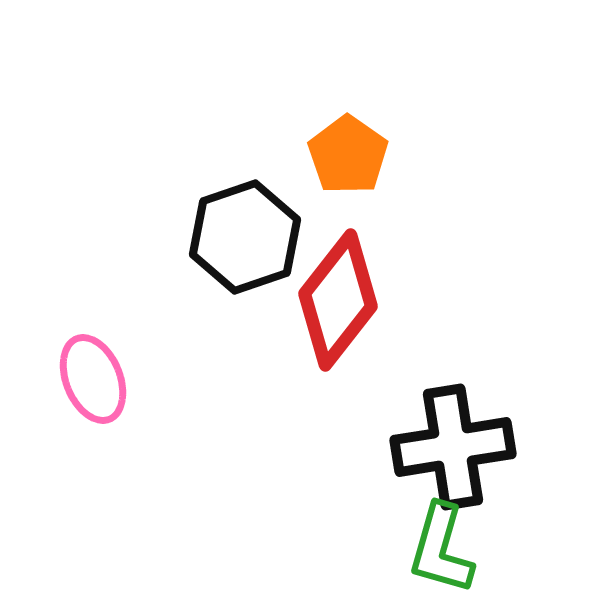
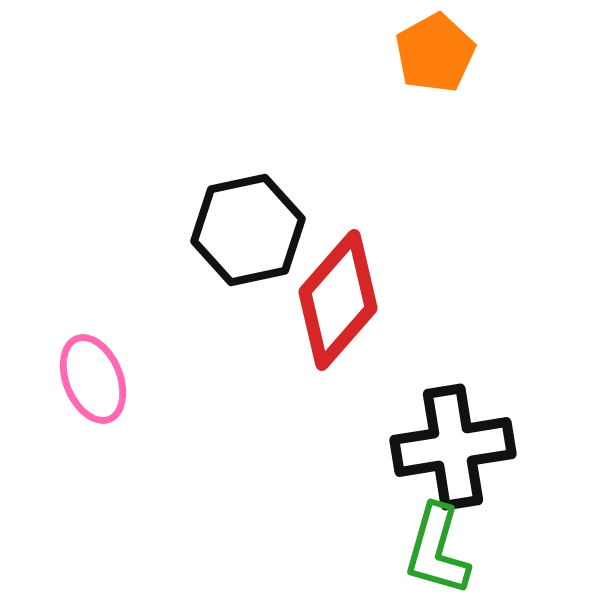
orange pentagon: moved 87 px right, 102 px up; rotated 8 degrees clockwise
black hexagon: moved 3 px right, 7 px up; rotated 7 degrees clockwise
red diamond: rotated 3 degrees clockwise
green L-shape: moved 4 px left, 1 px down
